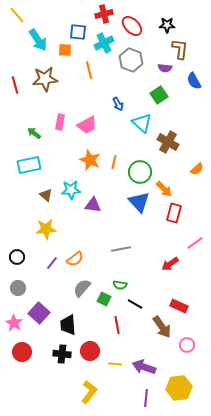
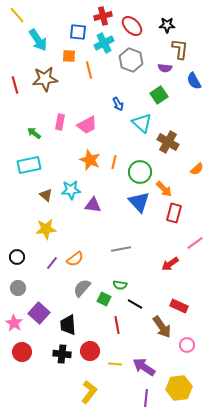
red cross at (104, 14): moved 1 px left, 2 px down
orange square at (65, 50): moved 4 px right, 6 px down
purple arrow at (144, 367): rotated 15 degrees clockwise
